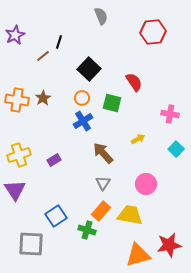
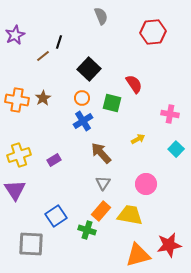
red semicircle: moved 2 px down
brown arrow: moved 2 px left
